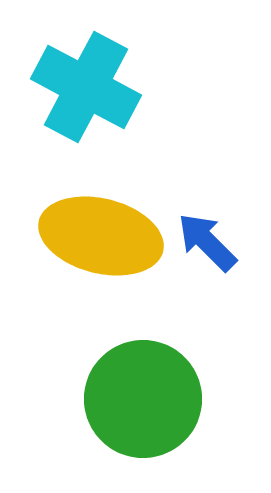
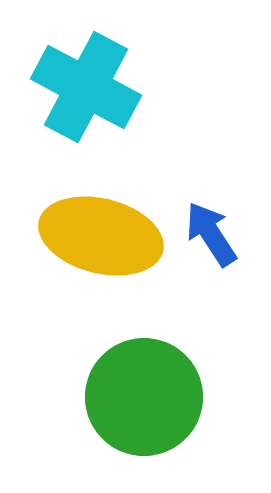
blue arrow: moved 4 px right, 8 px up; rotated 12 degrees clockwise
green circle: moved 1 px right, 2 px up
